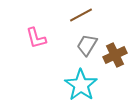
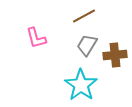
brown line: moved 3 px right, 1 px down
brown cross: rotated 20 degrees clockwise
